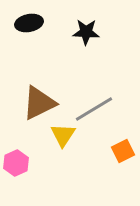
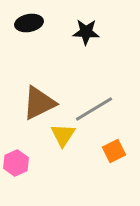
orange square: moved 9 px left
